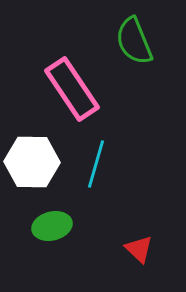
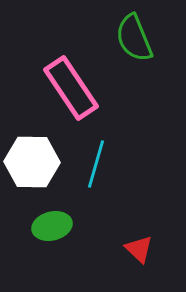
green semicircle: moved 3 px up
pink rectangle: moved 1 px left, 1 px up
